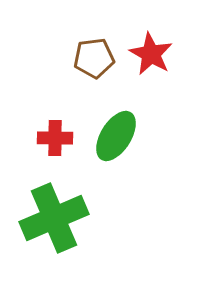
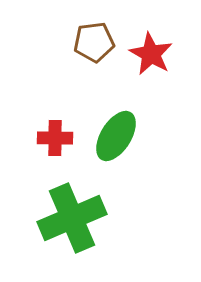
brown pentagon: moved 16 px up
green cross: moved 18 px right
